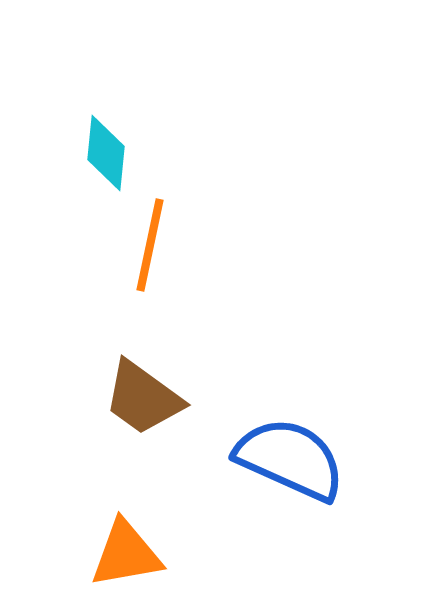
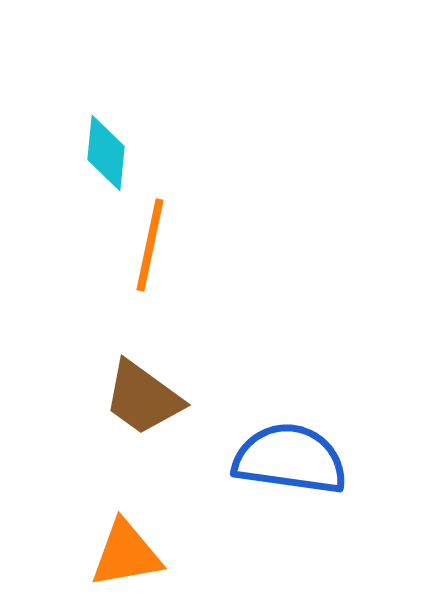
blue semicircle: rotated 16 degrees counterclockwise
